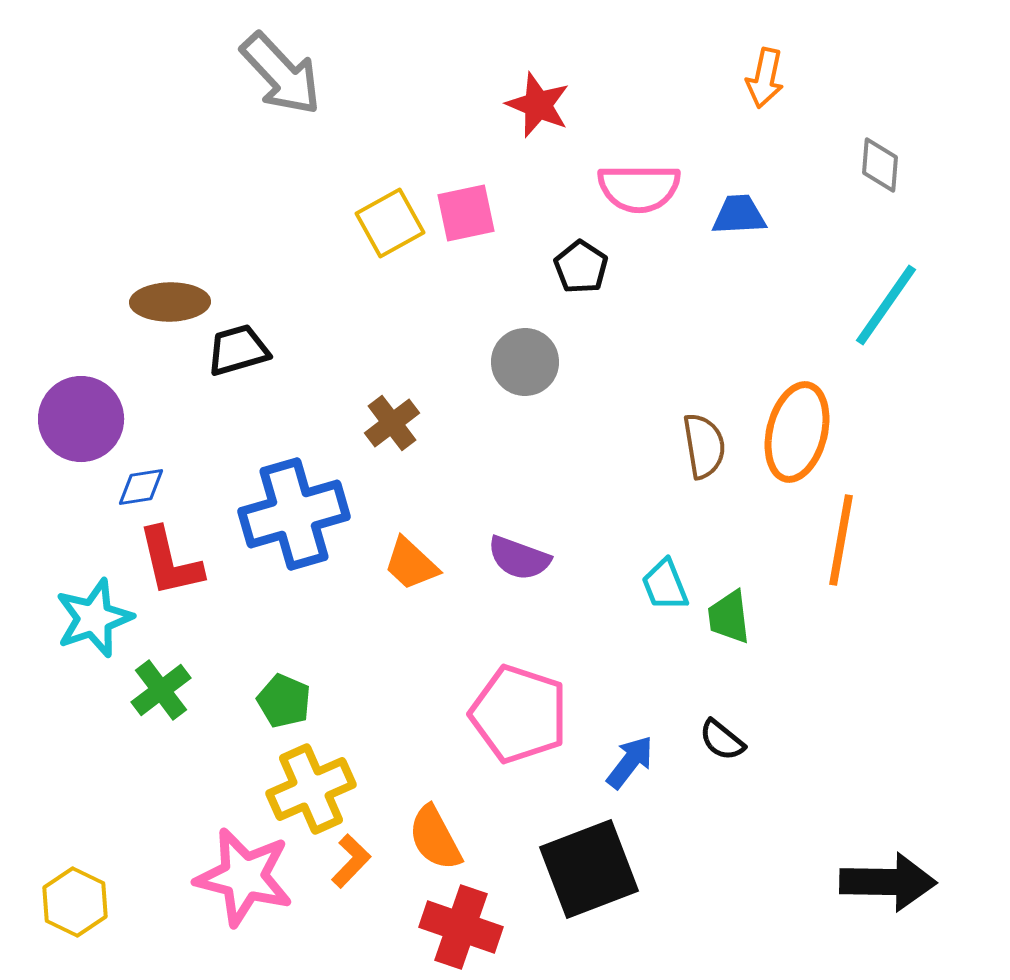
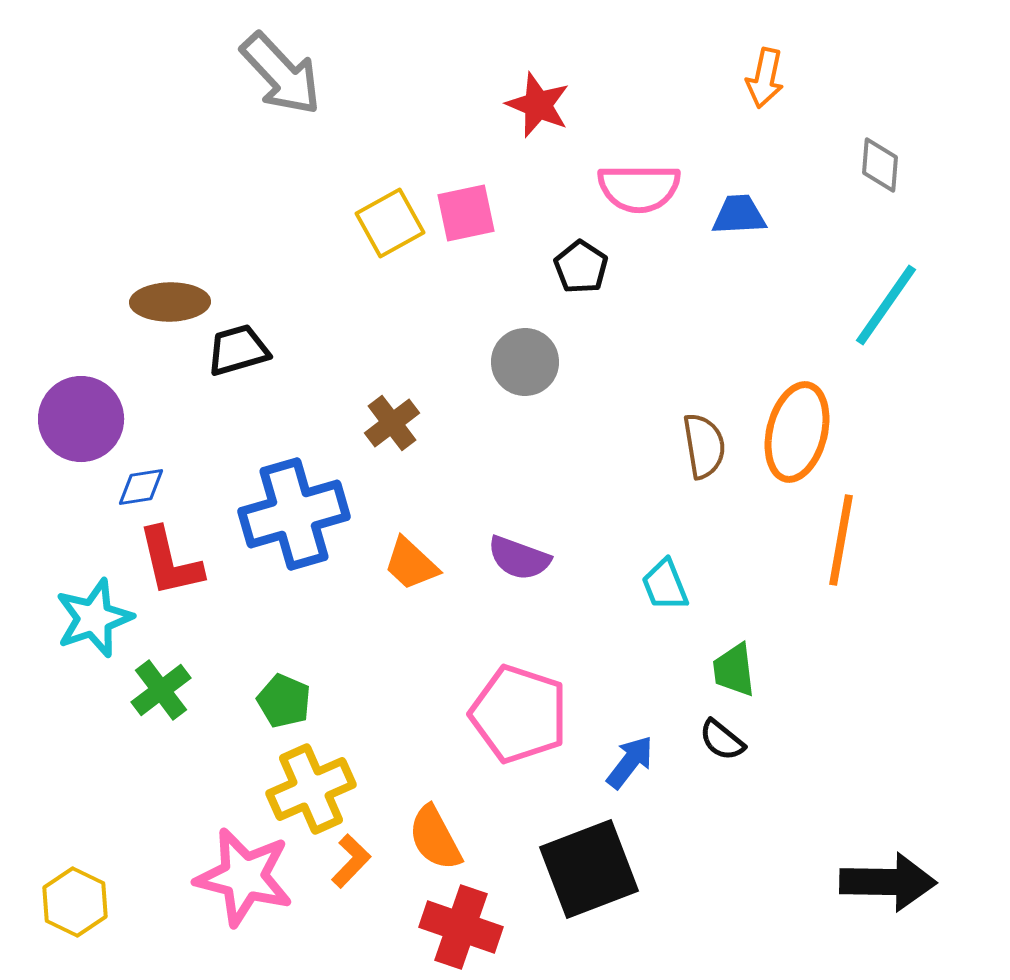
green trapezoid: moved 5 px right, 53 px down
